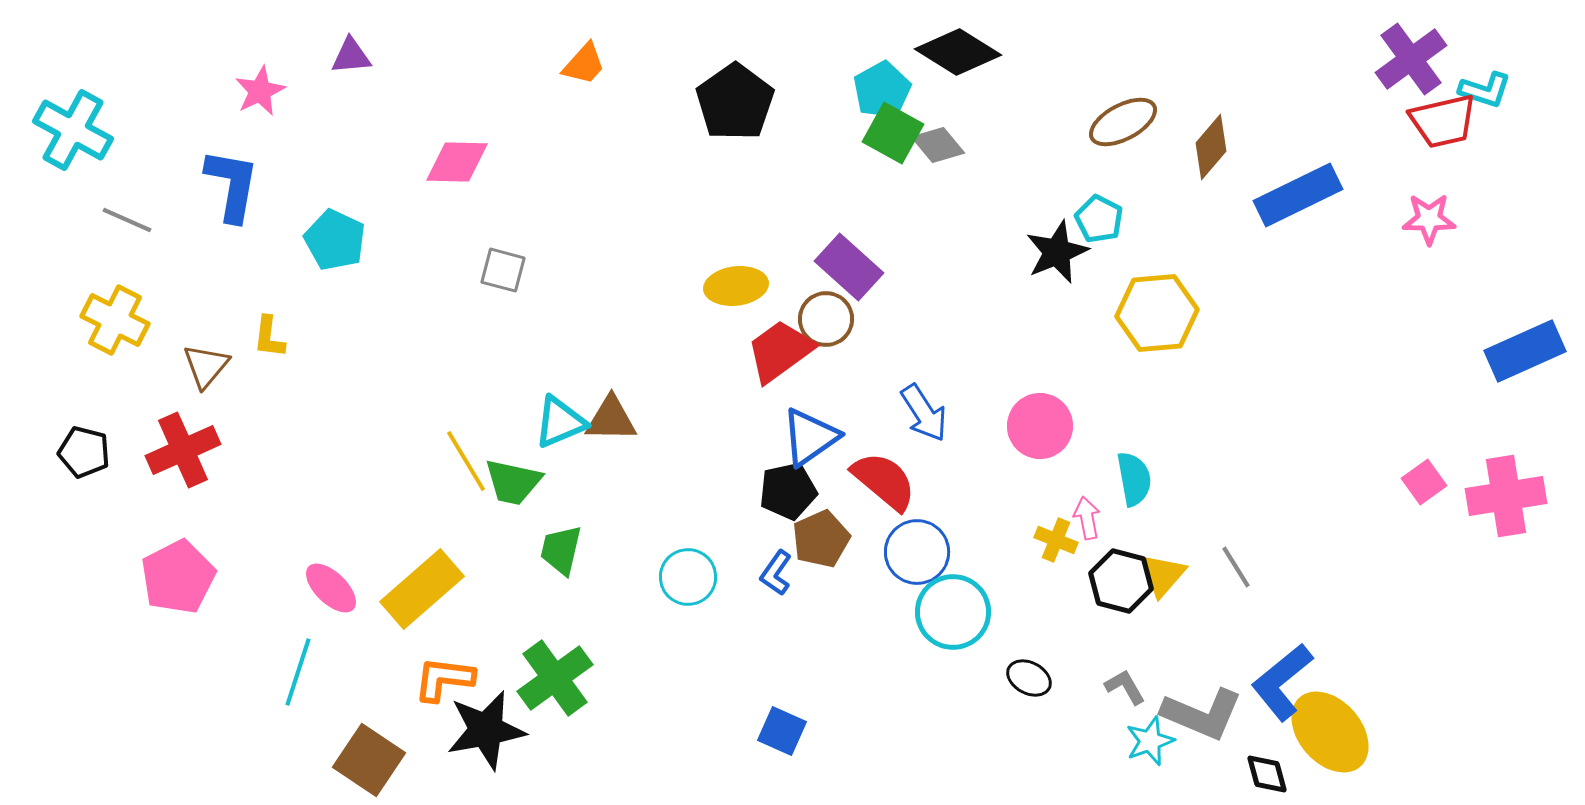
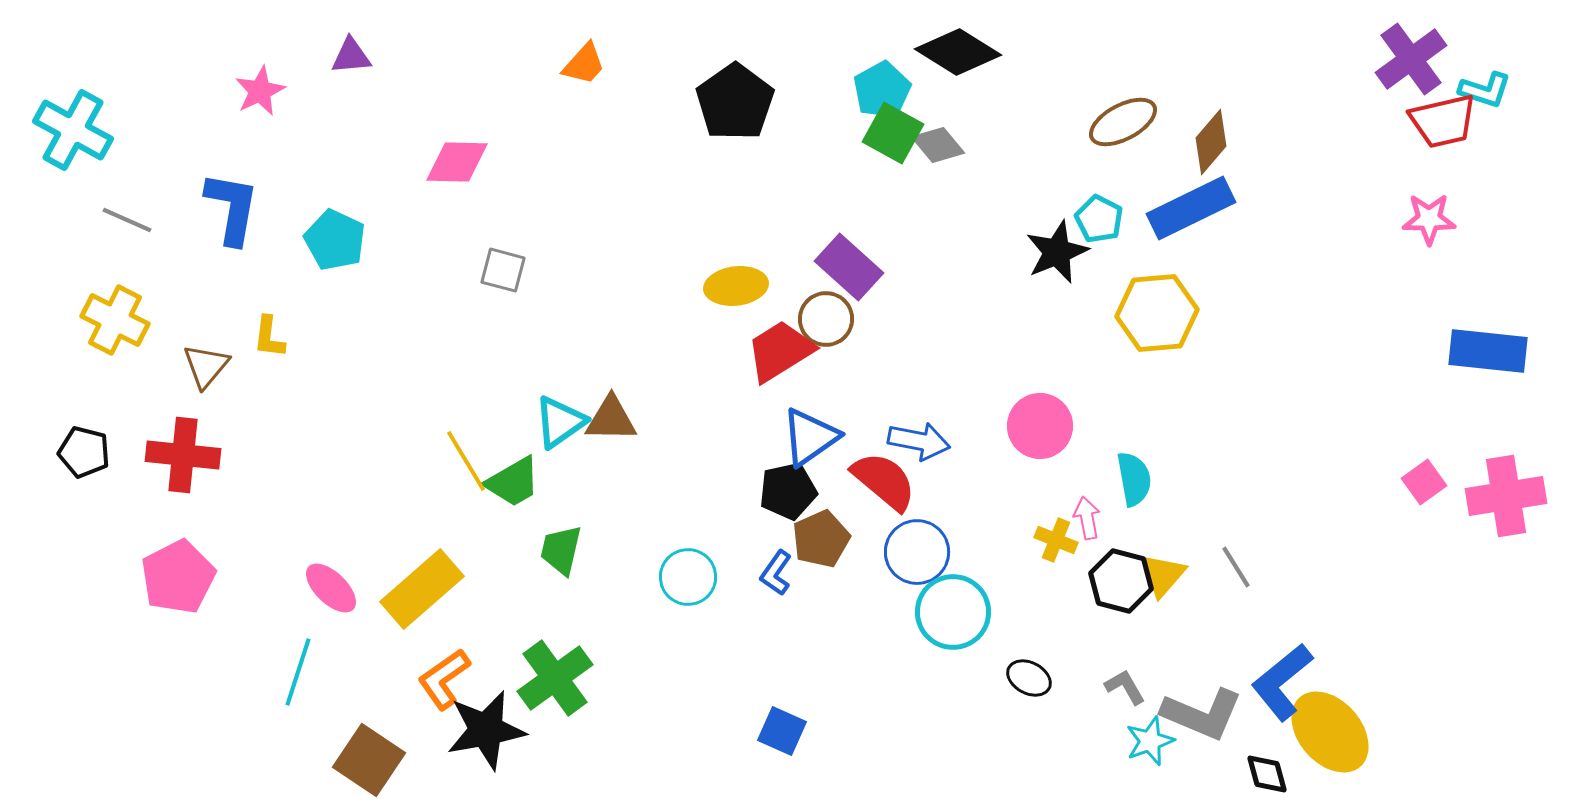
brown diamond at (1211, 147): moved 5 px up
blue L-shape at (232, 185): moved 23 px down
blue rectangle at (1298, 195): moved 107 px left, 13 px down
red trapezoid at (780, 351): rotated 4 degrees clockwise
blue rectangle at (1525, 351): moved 37 px left; rotated 30 degrees clockwise
blue arrow at (924, 413): moved 5 px left, 28 px down; rotated 46 degrees counterclockwise
cyan triangle at (560, 422): rotated 12 degrees counterclockwise
red cross at (183, 450): moved 5 px down; rotated 30 degrees clockwise
green trapezoid at (513, 482): rotated 42 degrees counterclockwise
orange L-shape at (444, 679): rotated 42 degrees counterclockwise
